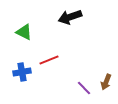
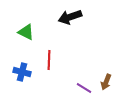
green triangle: moved 2 px right
red line: rotated 66 degrees counterclockwise
blue cross: rotated 24 degrees clockwise
purple line: rotated 14 degrees counterclockwise
